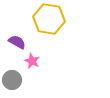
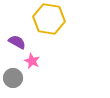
gray circle: moved 1 px right, 2 px up
